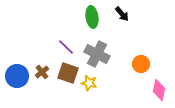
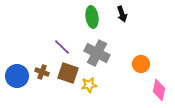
black arrow: rotated 21 degrees clockwise
purple line: moved 4 px left
gray cross: moved 1 px up
brown cross: rotated 32 degrees counterclockwise
yellow star: moved 2 px down; rotated 21 degrees counterclockwise
